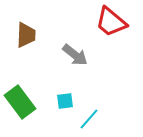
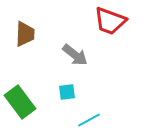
red trapezoid: moved 1 px left, 1 px up; rotated 20 degrees counterclockwise
brown trapezoid: moved 1 px left, 1 px up
cyan square: moved 2 px right, 9 px up
cyan line: moved 1 px down; rotated 20 degrees clockwise
